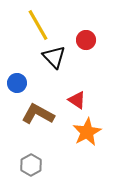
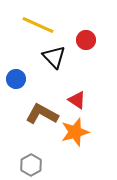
yellow line: rotated 36 degrees counterclockwise
blue circle: moved 1 px left, 4 px up
brown L-shape: moved 4 px right
orange star: moved 12 px left; rotated 12 degrees clockwise
